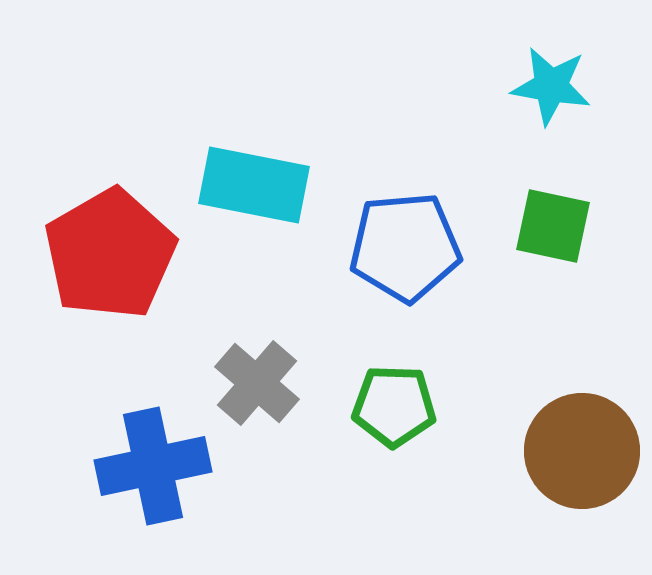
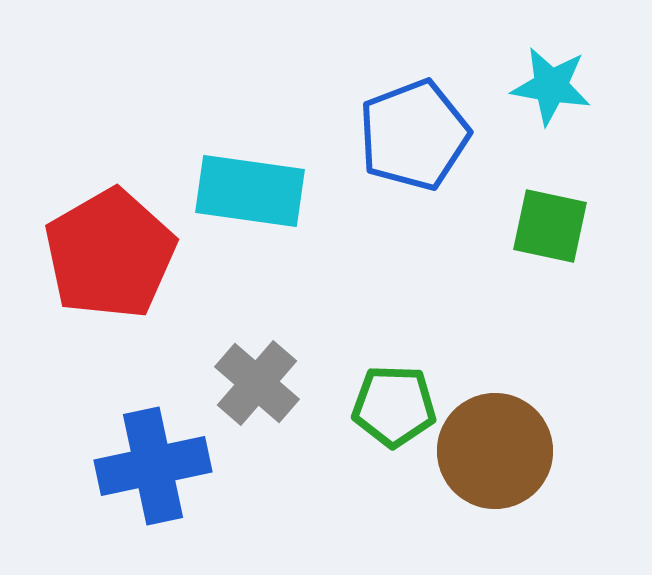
cyan rectangle: moved 4 px left, 6 px down; rotated 3 degrees counterclockwise
green square: moved 3 px left
blue pentagon: moved 9 px right, 112 px up; rotated 16 degrees counterclockwise
brown circle: moved 87 px left
